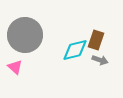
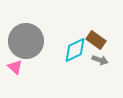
gray circle: moved 1 px right, 6 px down
brown rectangle: rotated 72 degrees counterclockwise
cyan diamond: rotated 12 degrees counterclockwise
